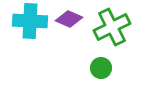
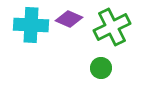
cyan cross: moved 1 px right, 4 px down
